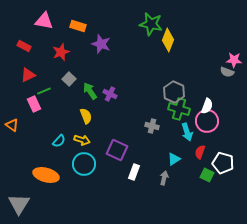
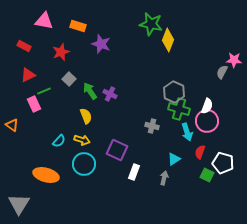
gray semicircle: moved 5 px left; rotated 96 degrees clockwise
